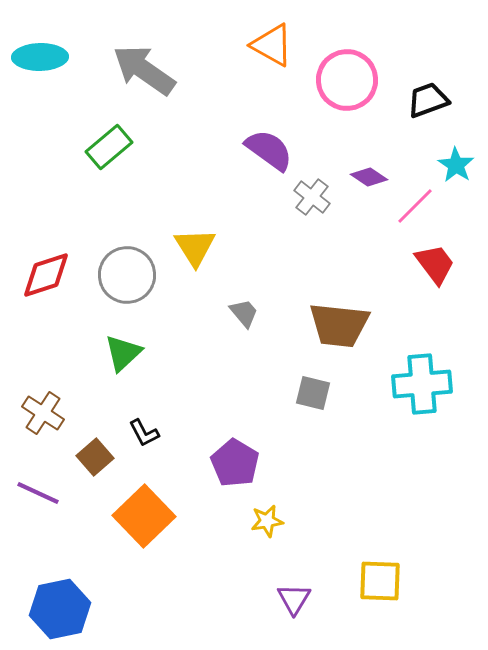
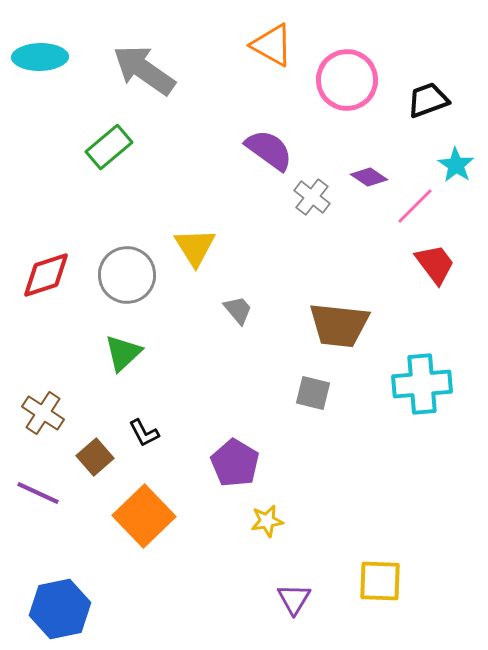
gray trapezoid: moved 6 px left, 3 px up
